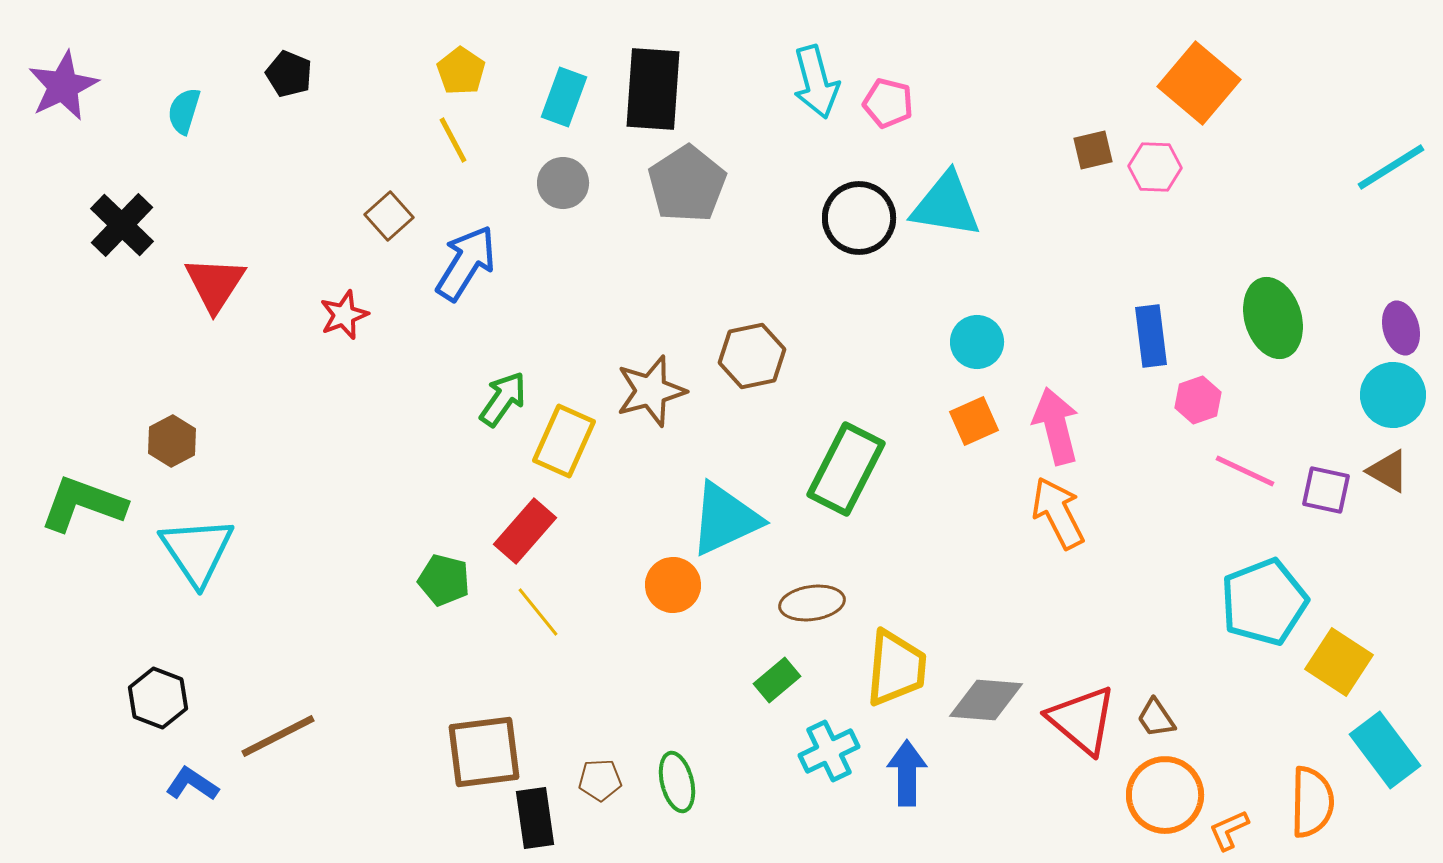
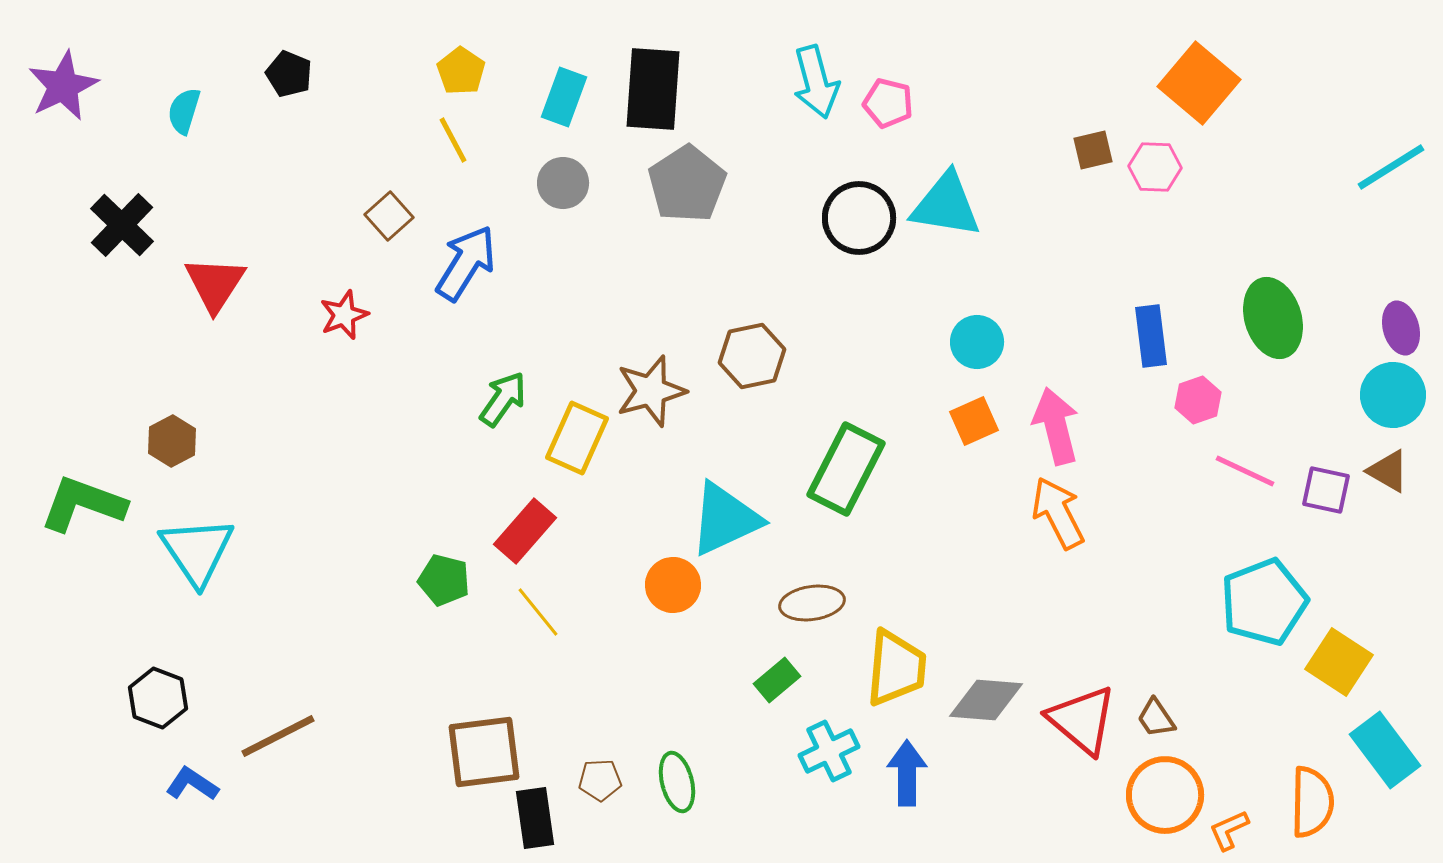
yellow rectangle at (564, 441): moved 13 px right, 3 px up
